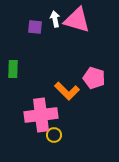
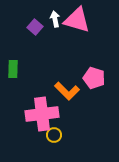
purple square: rotated 35 degrees clockwise
pink cross: moved 1 px right, 1 px up
